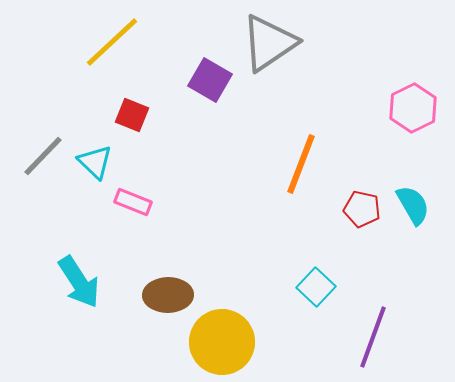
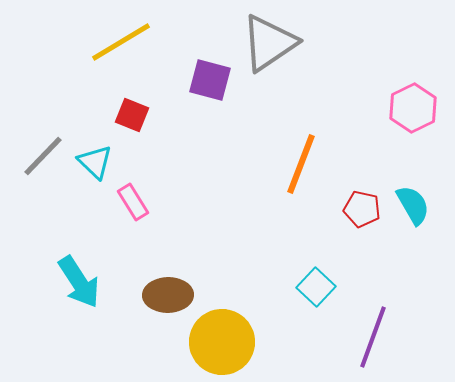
yellow line: moved 9 px right; rotated 12 degrees clockwise
purple square: rotated 15 degrees counterclockwise
pink rectangle: rotated 36 degrees clockwise
